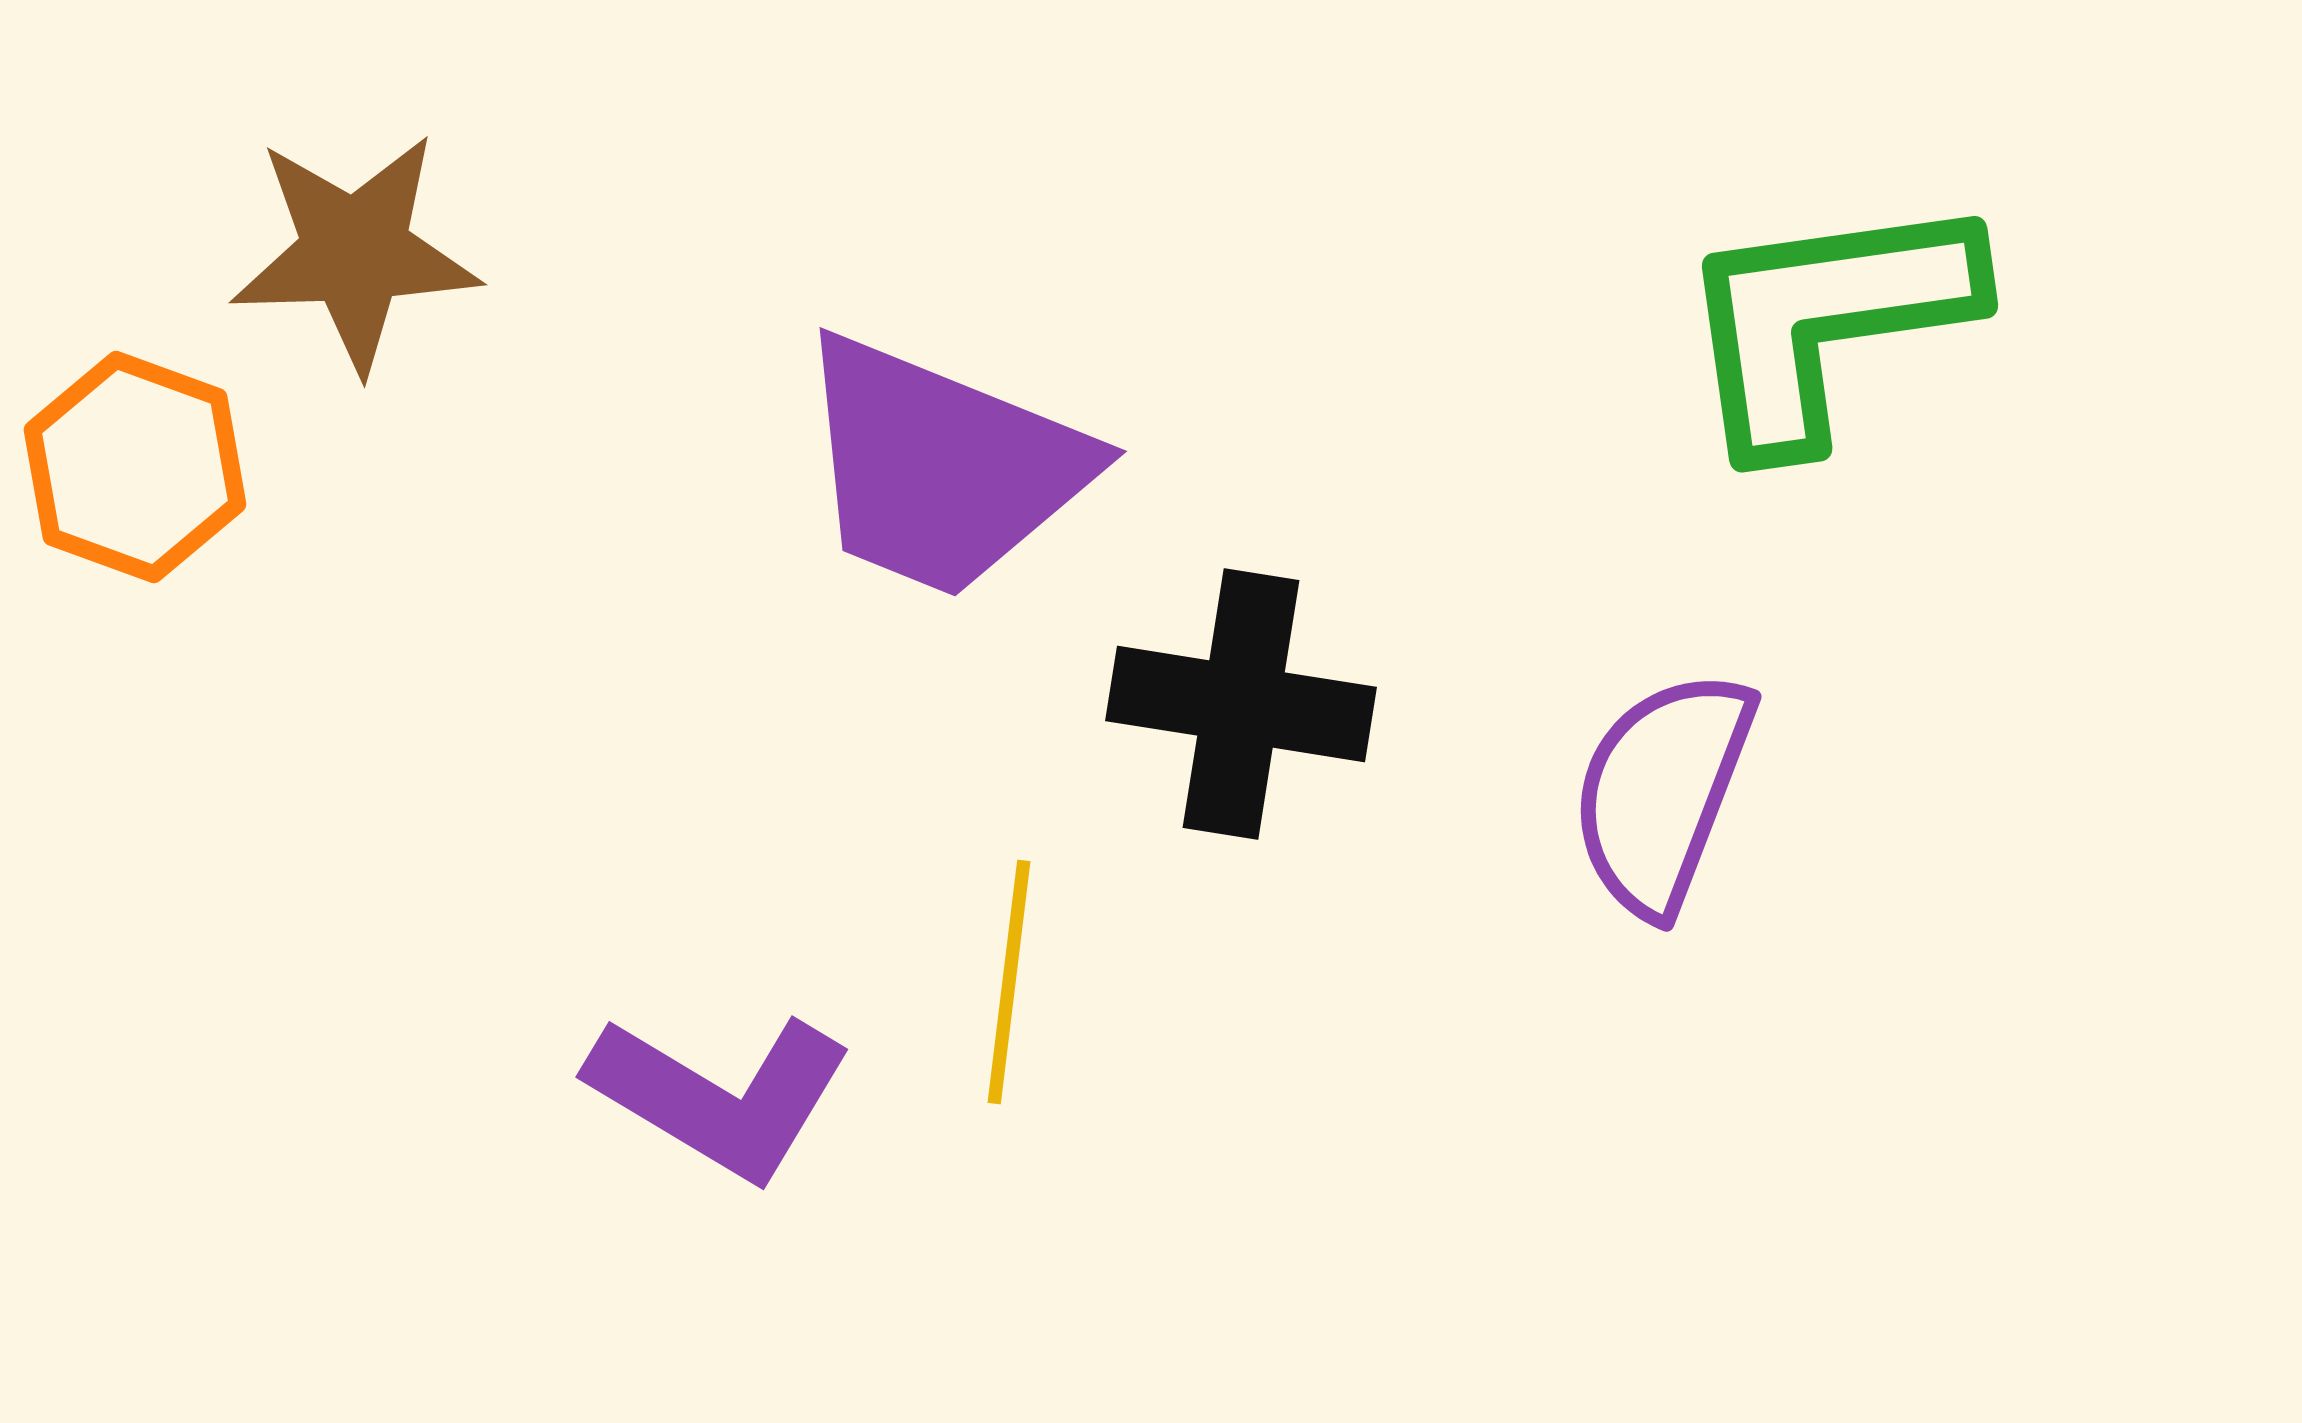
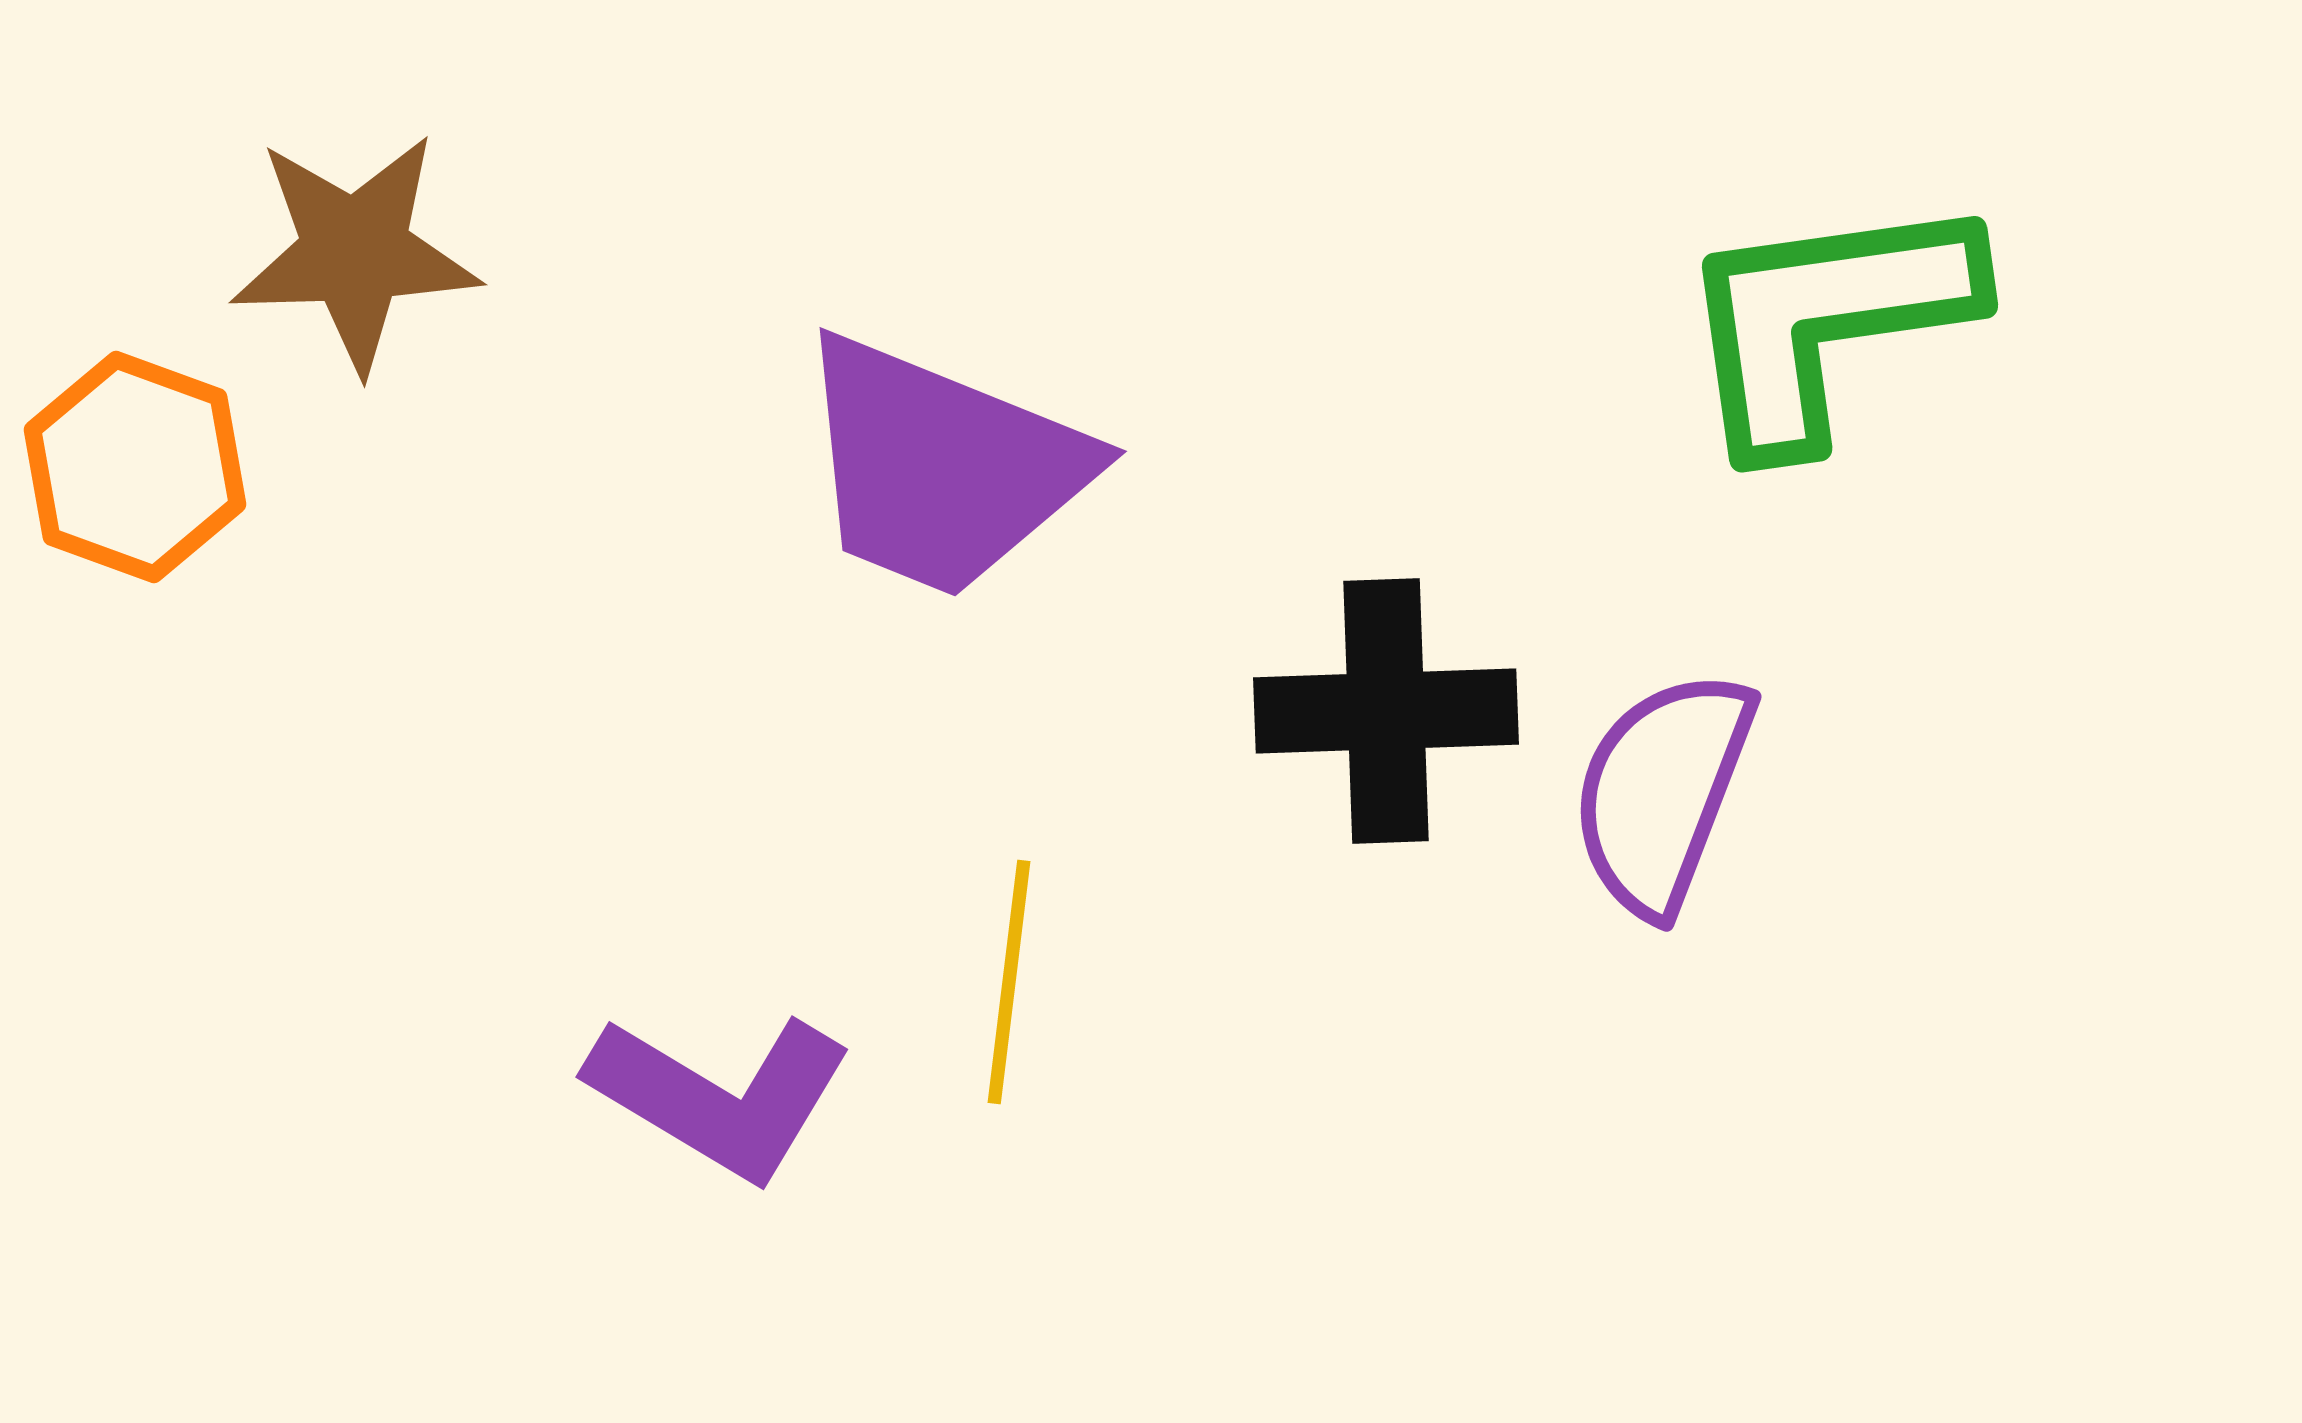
black cross: moved 145 px right, 7 px down; rotated 11 degrees counterclockwise
